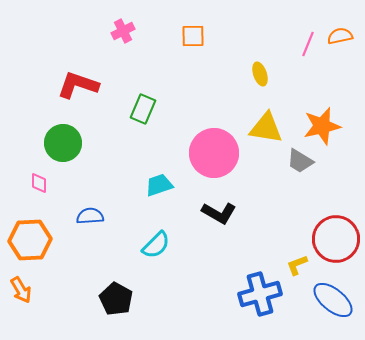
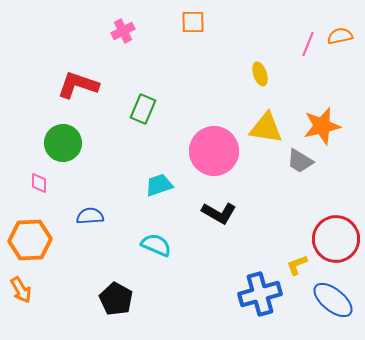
orange square: moved 14 px up
pink circle: moved 2 px up
cyan semicircle: rotated 112 degrees counterclockwise
